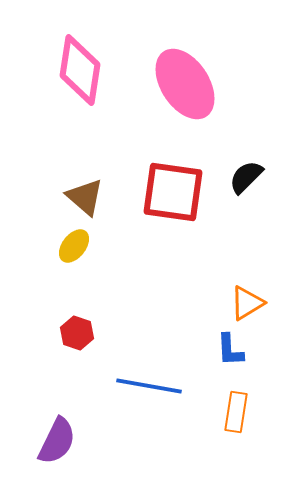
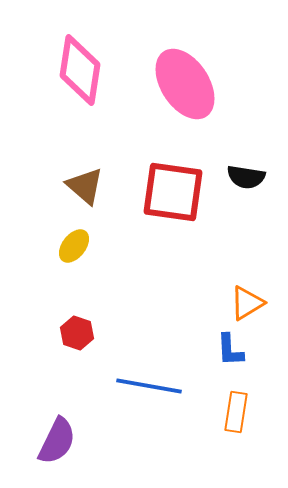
black semicircle: rotated 126 degrees counterclockwise
brown triangle: moved 11 px up
